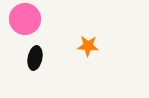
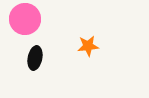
orange star: rotated 10 degrees counterclockwise
